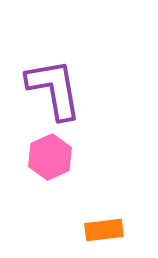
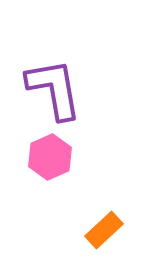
orange rectangle: rotated 36 degrees counterclockwise
